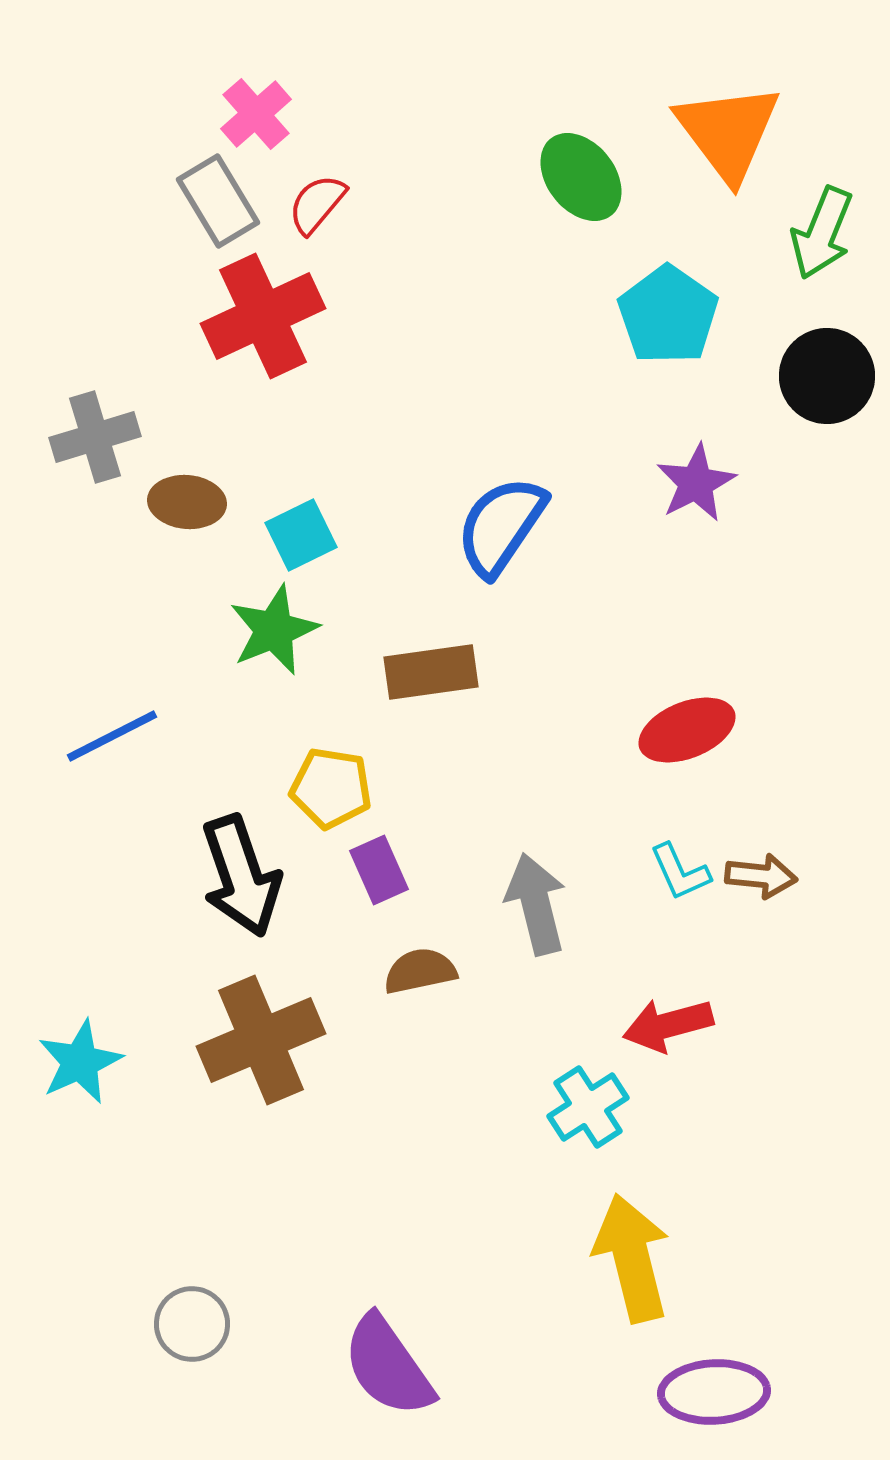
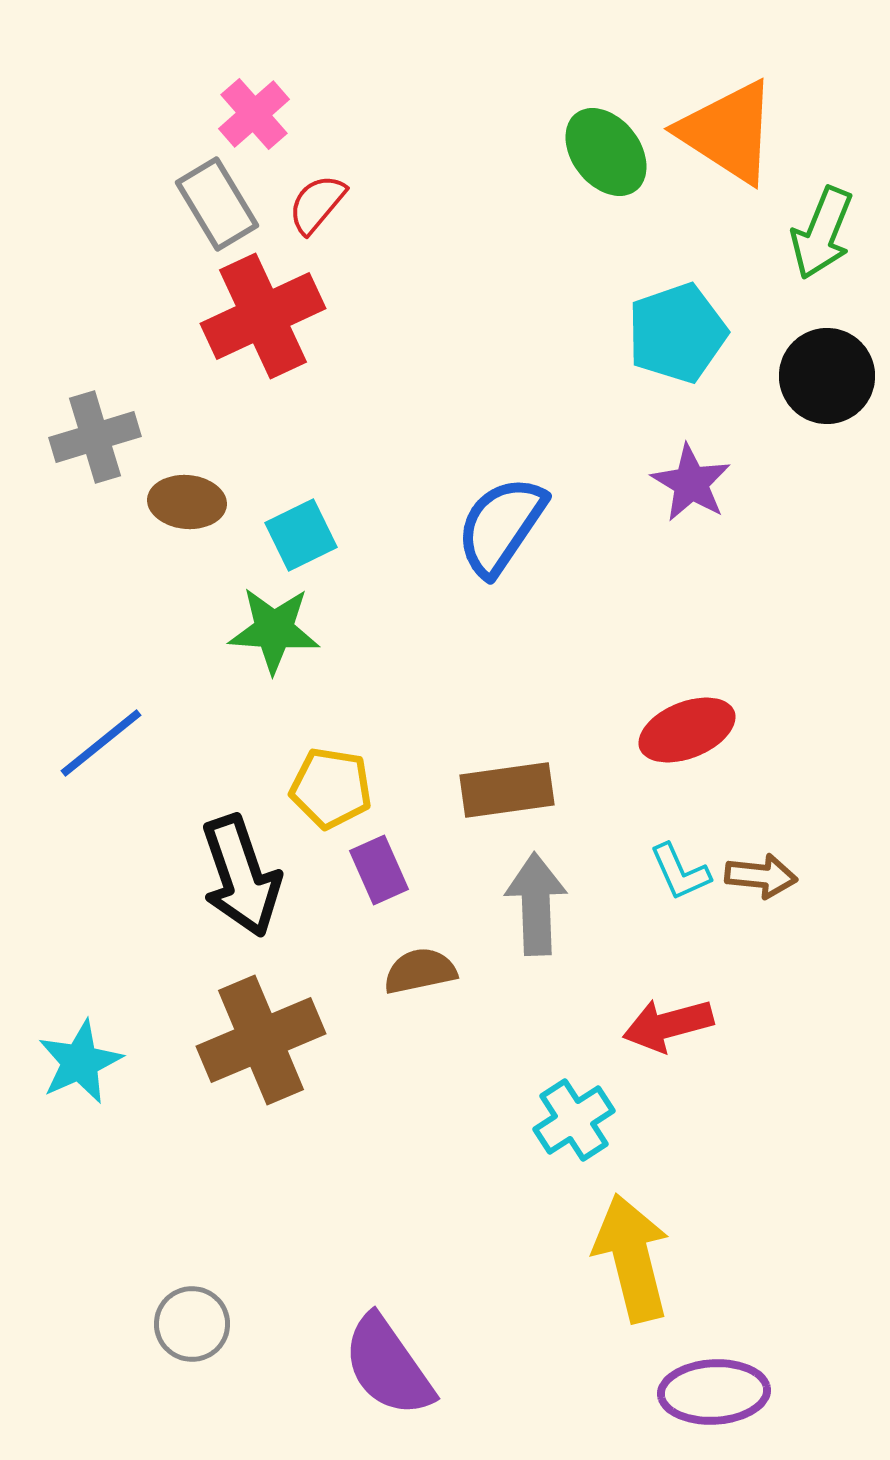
pink cross: moved 2 px left
orange triangle: rotated 20 degrees counterclockwise
green ellipse: moved 25 px right, 25 px up
gray rectangle: moved 1 px left, 3 px down
cyan pentagon: moved 9 px right, 18 px down; rotated 18 degrees clockwise
purple star: moved 5 px left; rotated 14 degrees counterclockwise
green star: rotated 26 degrees clockwise
brown rectangle: moved 76 px right, 118 px down
blue line: moved 11 px left, 7 px down; rotated 12 degrees counterclockwise
gray arrow: rotated 12 degrees clockwise
cyan cross: moved 14 px left, 13 px down
